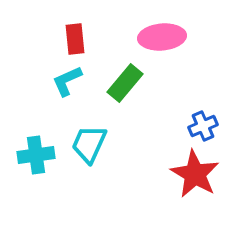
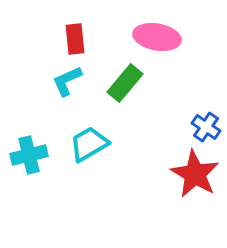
pink ellipse: moved 5 px left; rotated 15 degrees clockwise
blue cross: moved 3 px right, 1 px down; rotated 32 degrees counterclockwise
cyan trapezoid: rotated 36 degrees clockwise
cyan cross: moved 7 px left; rotated 6 degrees counterclockwise
